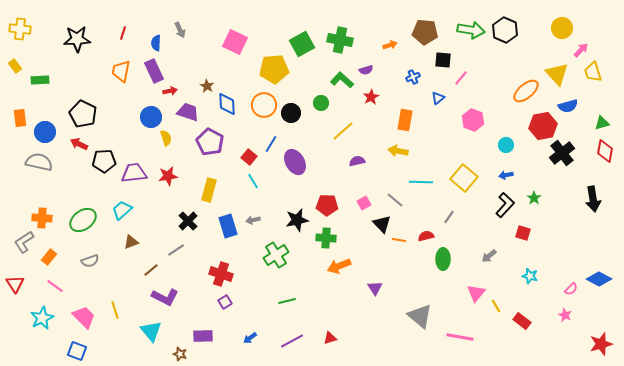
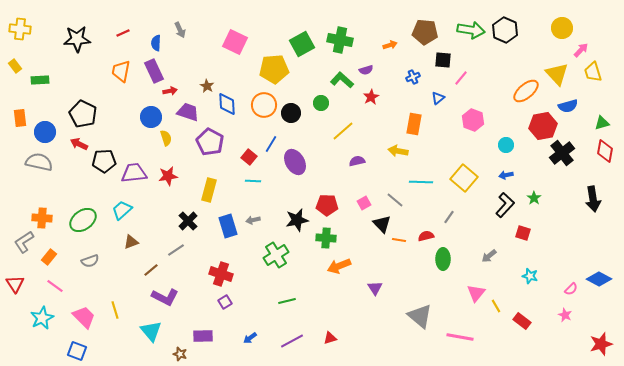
red line at (123, 33): rotated 48 degrees clockwise
orange rectangle at (405, 120): moved 9 px right, 4 px down
cyan line at (253, 181): rotated 56 degrees counterclockwise
